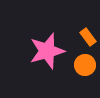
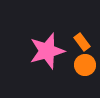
orange rectangle: moved 6 px left, 5 px down
